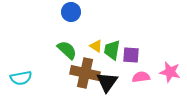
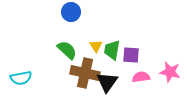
yellow triangle: rotated 24 degrees clockwise
